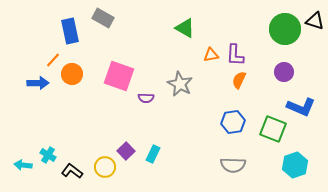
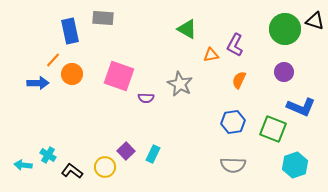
gray rectangle: rotated 25 degrees counterclockwise
green triangle: moved 2 px right, 1 px down
purple L-shape: moved 10 px up; rotated 25 degrees clockwise
